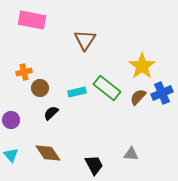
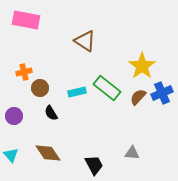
pink rectangle: moved 6 px left
brown triangle: moved 1 px down; rotated 30 degrees counterclockwise
black semicircle: rotated 77 degrees counterclockwise
purple circle: moved 3 px right, 4 px up
gray triangle: moved 1 px right, 1 px up
